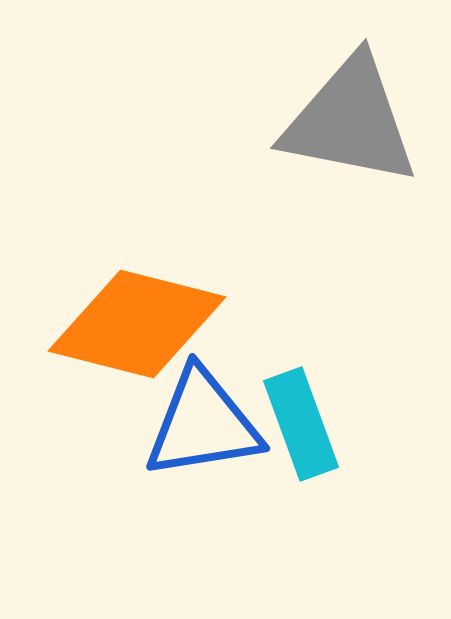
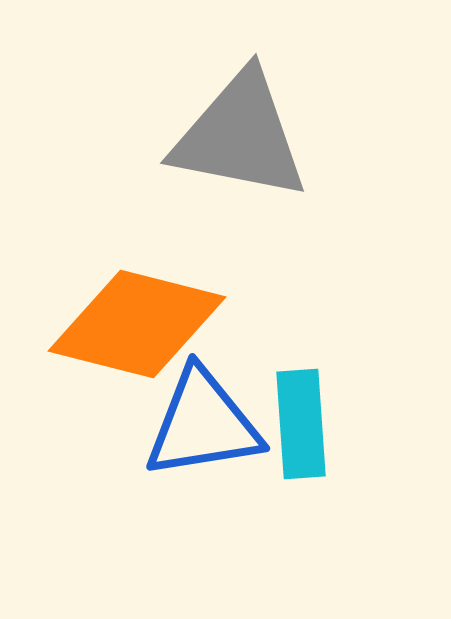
gray triangle: moved 110 px left, 15 px down
cyan rectangle: rotated 16 degrees clockwise
